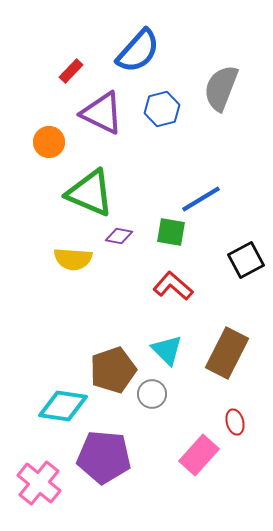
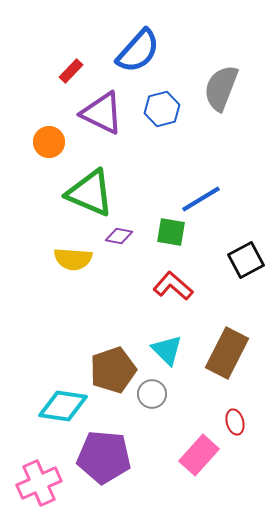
pink cross: rotated 27 degrees clockwise
